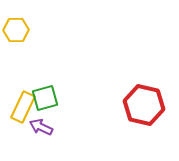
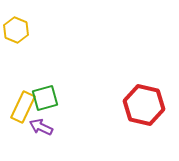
yellow hexagon: rotated 25 degrees clockwise
